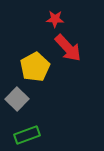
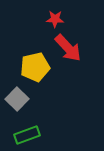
yellow pentagon: rotated 16 degrees clockwise
